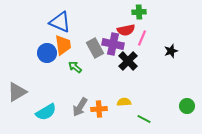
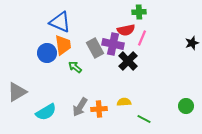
black star: moved 21 px right, 8 px up
green circle: moved 1 px left
